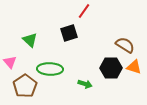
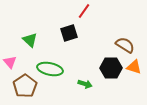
green ellipse: rotated 10 degrees clockwise
